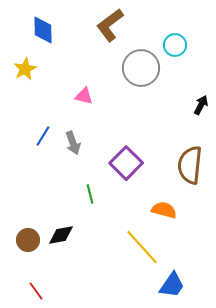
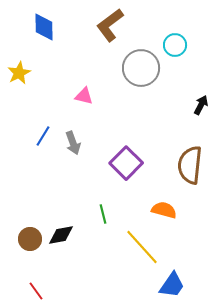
blue diamond: moved 1 px right, 3 px up
yellow star: moved 6 px left, 4 px down
green line: moved 13 px right, 20 px down
brown circle: moved 2 px right, 1 px up
